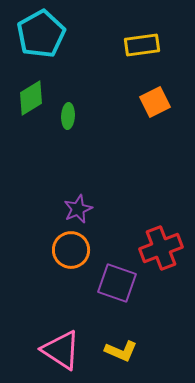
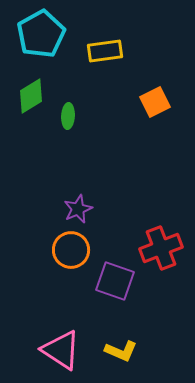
yellow rectangle: moved 37 px left, 6 px down
green diamond: moved 2 px up
purple square: moved 2 px left, 2 px up
